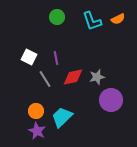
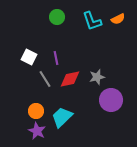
red diamond: moved 3 px left, 2 px down
